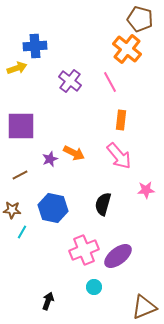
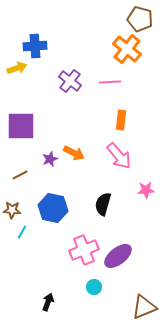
pink line: rotated 65 degrees counterclockwise
black arrow: moved 1 px down
